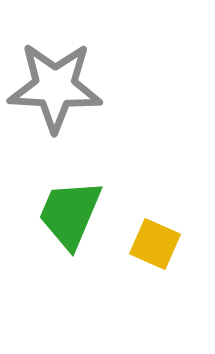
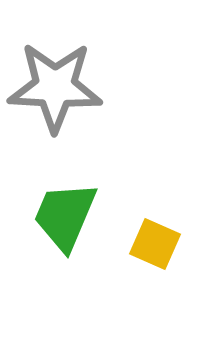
green trapezoid: moved 5 px left, 2 px down
